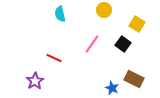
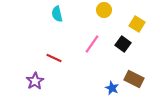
cyan semicircle: moved 3 px left
